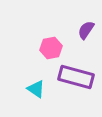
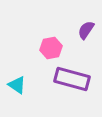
purple rectangle: moved 4 px left, 2 px down
cyan triangle: moved 19 px left, 4 px up
